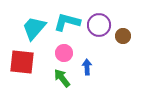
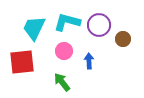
cyan trapezoid: rotated 16 degrees counterclockwise
brown circle: moved 3 px down
pink circle: moved 2 px up
red square: rotated 12 degrees counterclockwise
blue arrow: moved 2 px right, 6 px up
green arrow: moved 4 px down
